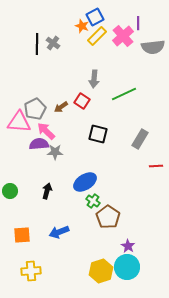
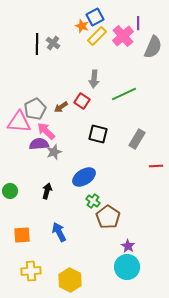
gray semicircle: rotated 60 degrees counterclockwise
gray rectangle: moved 3 px left
gray star: moved 1 px left; rotated 21 degrees counterclockwise
blue ellipse: moved 1 px left, 5 px up
blue arrow: rotated 84 degrees clockwise
yellow hexagon: moved 31 px left, 9 px down; rotated 15 degrees counterclockwise
